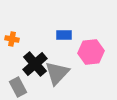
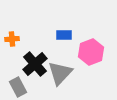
orange cross: rotated 16 degrees counterclockwise
pink hexagon: rotated 15 degrees counterclockwise
gray triangle: moved 3 px right
